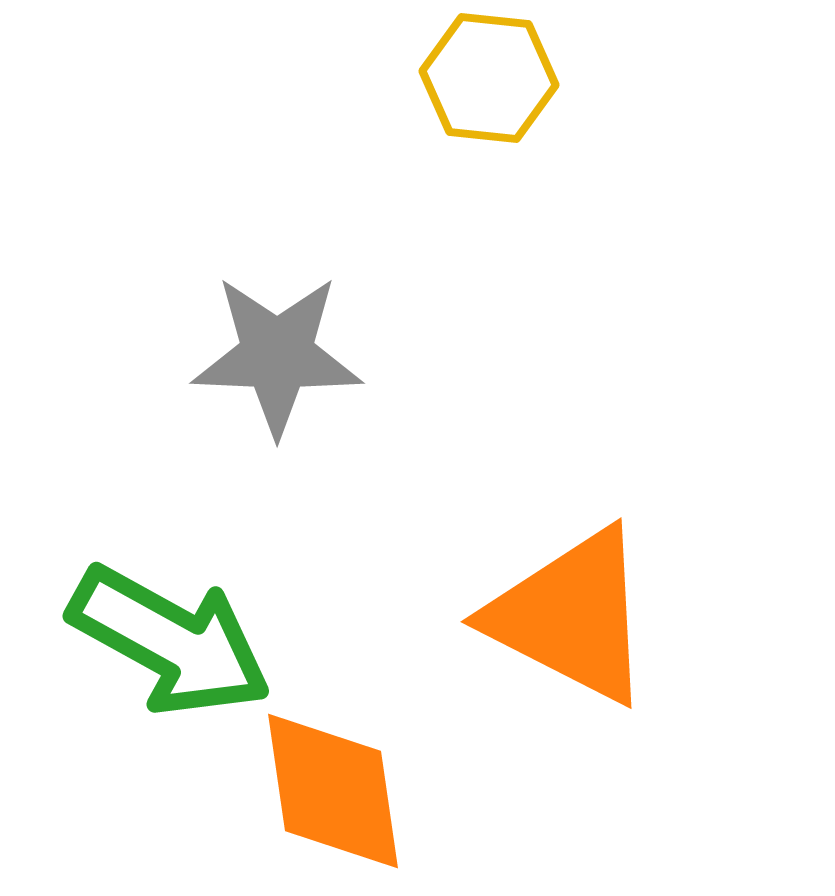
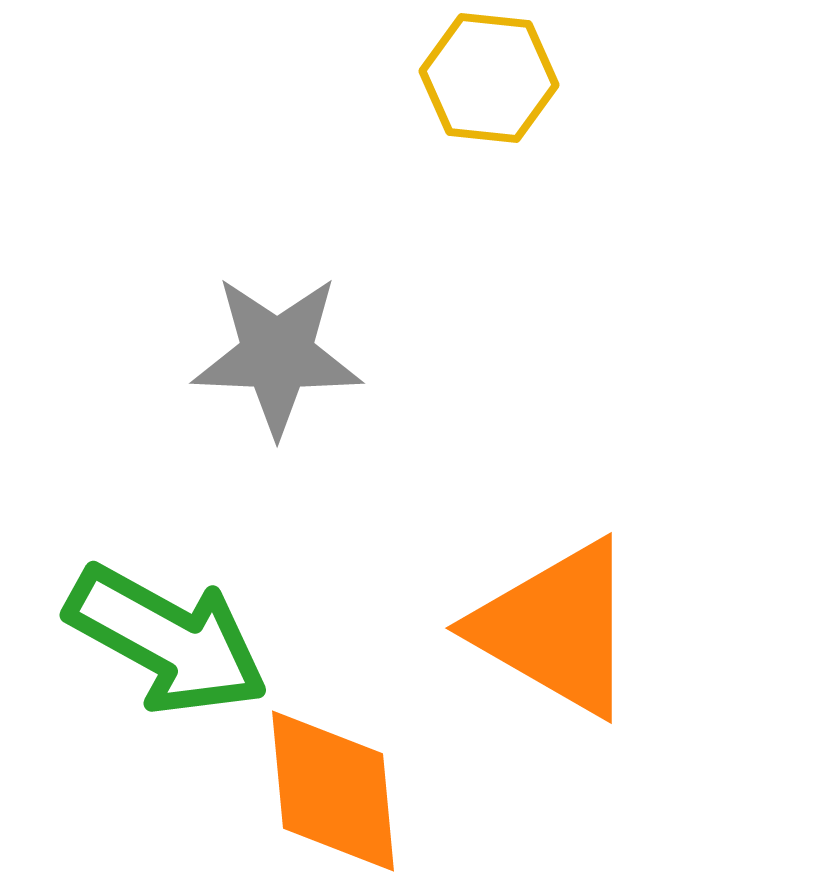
orange triangle: moved 15 px left, 12 px down; rotated 3 degrees clockwise
green arrow: moved 3 px left, 1 px up
orange diamond: rotated 3 degrees clockwise
